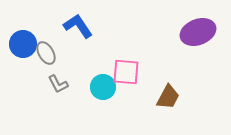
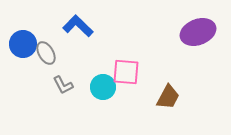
blue L-shape: rotated 12 degrees counterclockwise
gray L-shape: moved 5 px right, 1 px down
